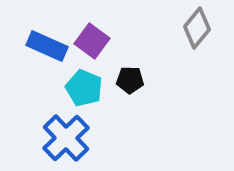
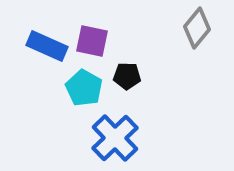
purple square: rotated 24 degrees counterclockwise
black pentagon: moved 3 px left, 4 px up
cyan pentagon: rotated 6 degrees clockwise
blue cross: moved 49 px right
